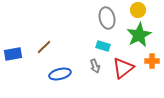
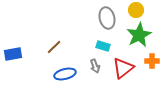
yellow circle: moved 2 px left
brown line: moved 10 px right
blue ellipse: moved 5 px right
